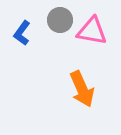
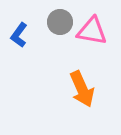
gray circle: moved 2 px down
blue L-shape: moved 3 px left, 2 px down
